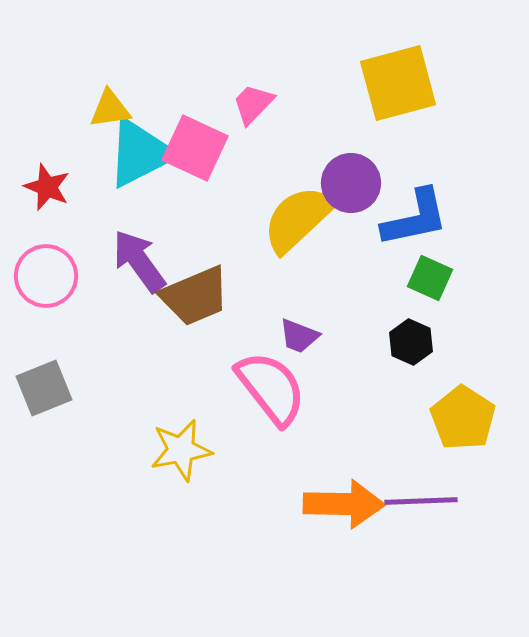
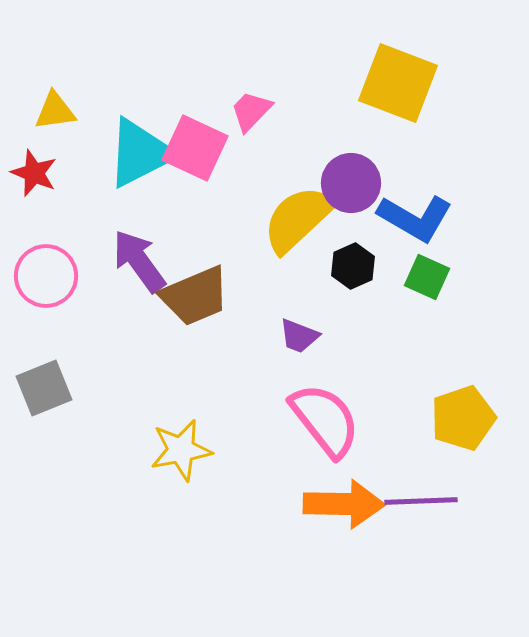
yellow square: rotated 36 degrees clockwise
pink trapezoid: moved 2 px left, 7 px down
yellow triangle: moved 55 px left, 2 px down
red star: moved 13 px left, 14 px up
blue L-shape: rotated 42 degrees clockwise
green square: moved 3 px left, 1 px up
black hexagon: moved 58 px left, 76 px up; rotated 12 degrees clockwise
pink semicircle: moved 54 px right, 32 px down
yellow pentagon: rotated 20 degrees clockwise
